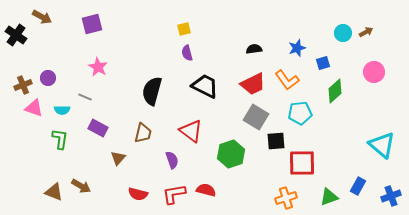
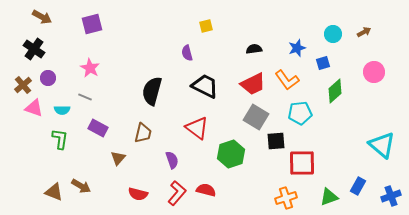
yellow square at (184, 29): moved 22 px right, 3 px up
brown arrow at (366, 32): moved 2 px left
cyan circle at (343, 33): moved 10 px left, 1 px down
black cross at (16, 35): moved 18 px right, 14 px down
pink star at (98, 67): moved 8 px left, 1 px down
brown cross at (23, 85): rotated 18 degrees counterclockwise
red triangle at (191, 131): moved 6 px right, 3 px up
red L-shape at (174, 194): moved 3 px right, 1 px up; rotated 140 degrees clockwise
